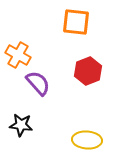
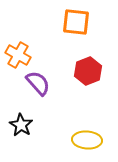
black star: rotated 25 degrees clockwise
